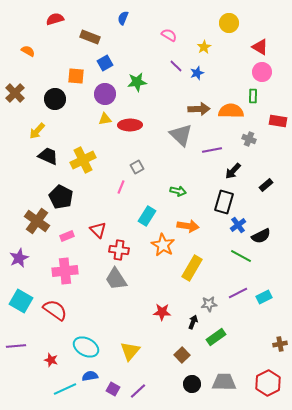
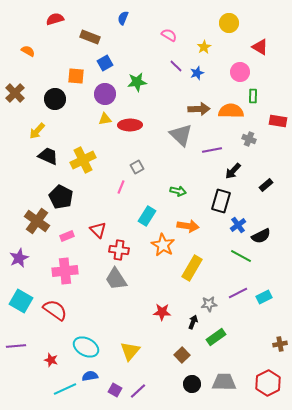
pink circle at (262, 72): moved 22 px left
black rectangle at (224, 202): moved 3 px left, 1 px up
purple square at (113, 389): moved 2 px right, 1 px down
